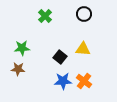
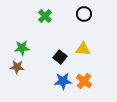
brown star: moved 1 px left, 2 px up
